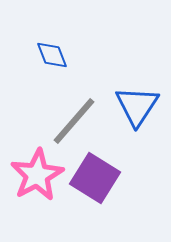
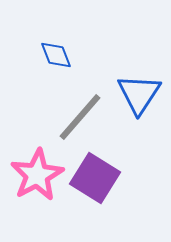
blue diamond: moved 4 px right
blue triangle: moved 2 px right, 12 px up
gray line: moved 6 px right, 4 px up
